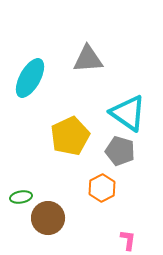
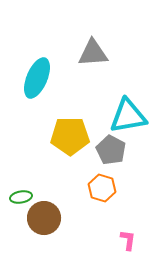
gray triangle: moved 5 px right, 6 px up
cyan ellipse: moved 7 px right; rotated 6 degrees counterclockwise
cyan triangle: moved 3 px down; rotated 45 degrees counterclockwise
yellow pentagon: rotated 24 degrees clockwise
gray pentagon: moved 9 px left, 1 px up; rotated 12 degrees clockwise
orange hexagon: rotated 16 degrees counterclockwise
brown circle: moved 4 px left
